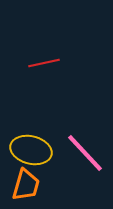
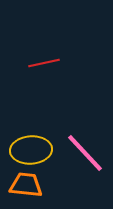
yellow ellipse: rotated 18 degrees counterclockwise
orange trapezoid: rotated 100 degrees counterclockwise
